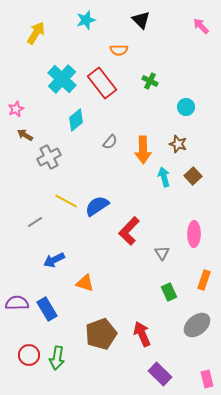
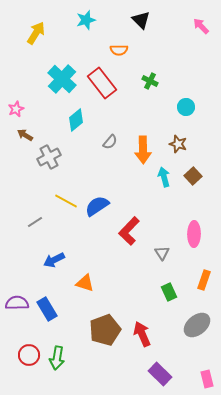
brown pentagon: moved 4 px right, 4 px up
